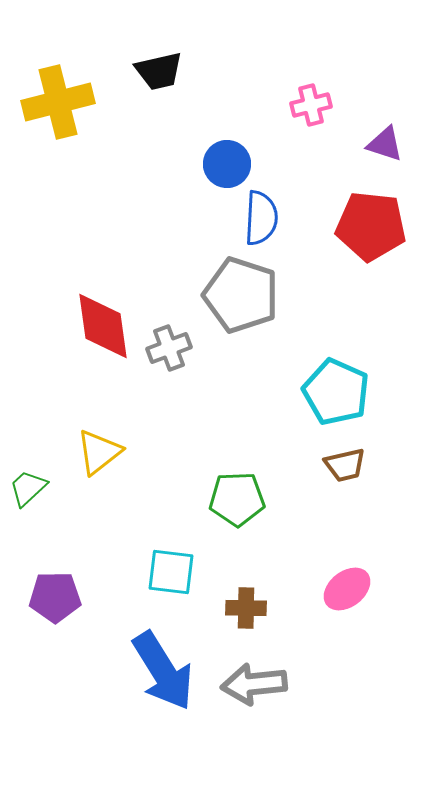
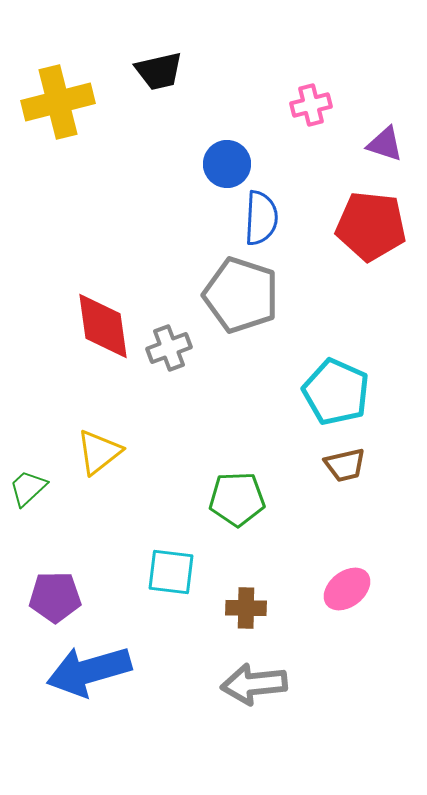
blue arrow: moved 74 px left; rotated 106 degrees clockwise
